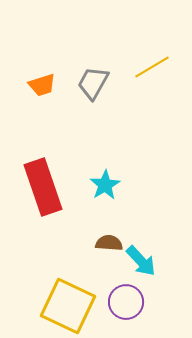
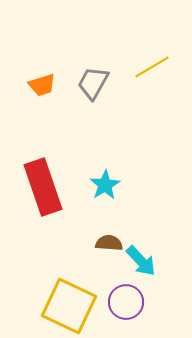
yellow square: moved 1 px right
